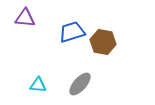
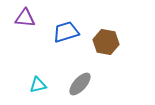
blue trapezoid: moved 6 px left
brown hexagon: moved 3 px right
cyan triangle: rotated 18 degrees counterclockwise
